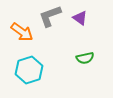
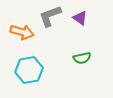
orange arrow: rotated 20 degrees counterclockwise
green semicircle: moved 3 px left
cyan hexagon: rotated 8 degrees clockwise
